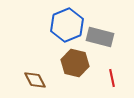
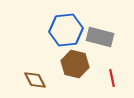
blue hexagon: moved 1 px left, 5 px down; rotated 16 degrees clockwise
brown hexagon: moved 1 px down
